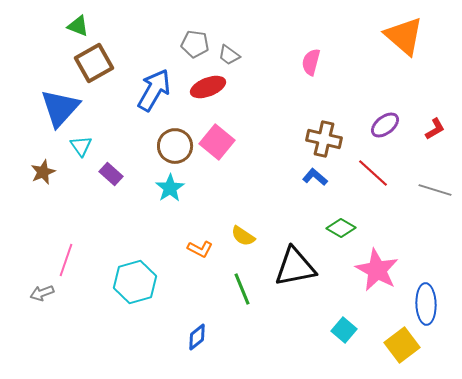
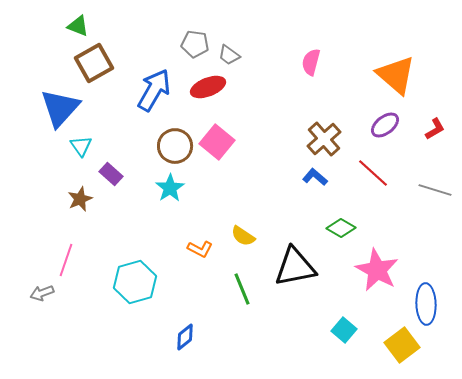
orange triangle: moved 8 px left, 39 px down
brown cross: rotated 36 degrees clockwise
brown star: moved 37 px right, 27 px down
blue diamond: moved 12 px left
